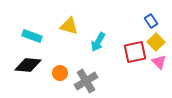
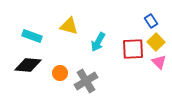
red square: moved 2 px left, 3 px up; rotated 10 degrees clockwise
